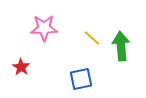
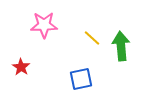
pink star: moved 3 px up
